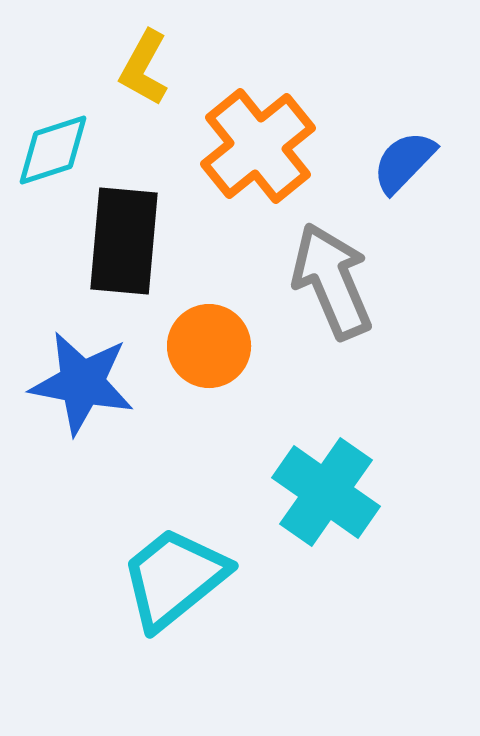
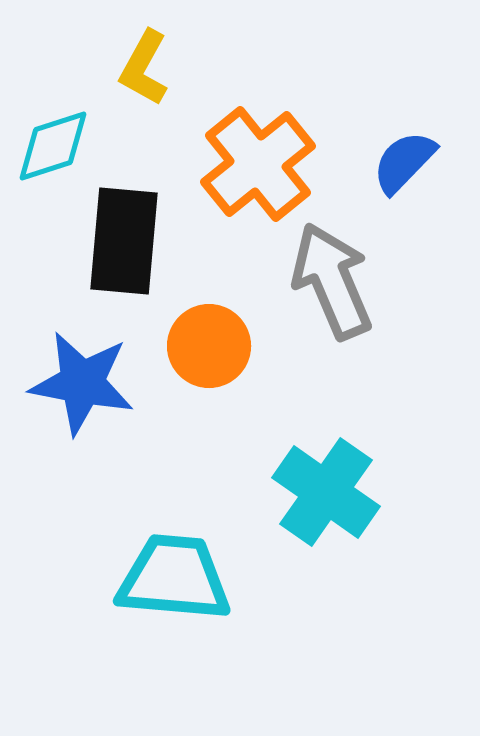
orange cross: moved 18 px down
cyan diamond: moved 4 px up
cyan trapezoid: rotated 44 degrees clockwise
